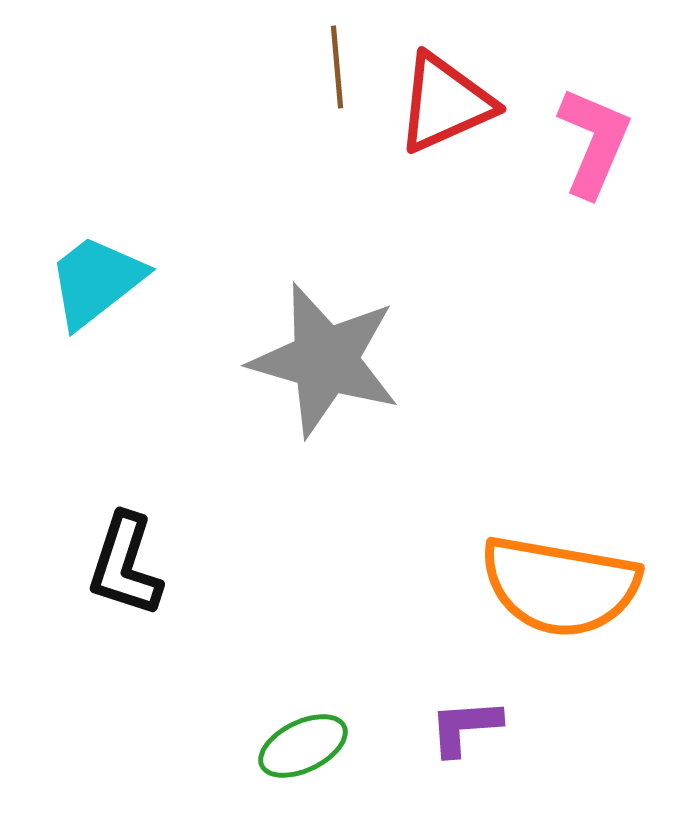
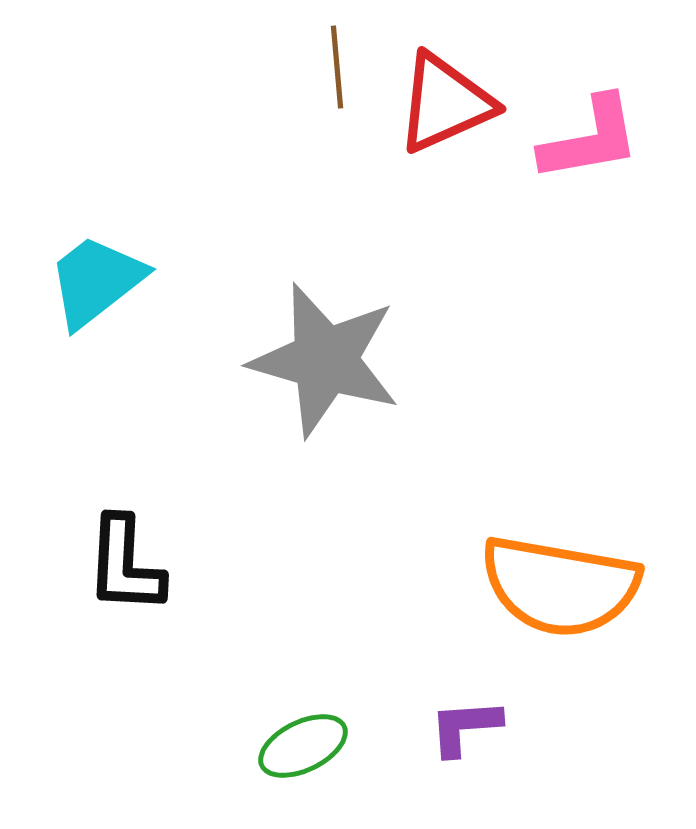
pink L-shape: moved 4 px left, 3 px up; rotated 57 degrees clockwise
black L-shape: rotated 15 degrees counterclockwise
